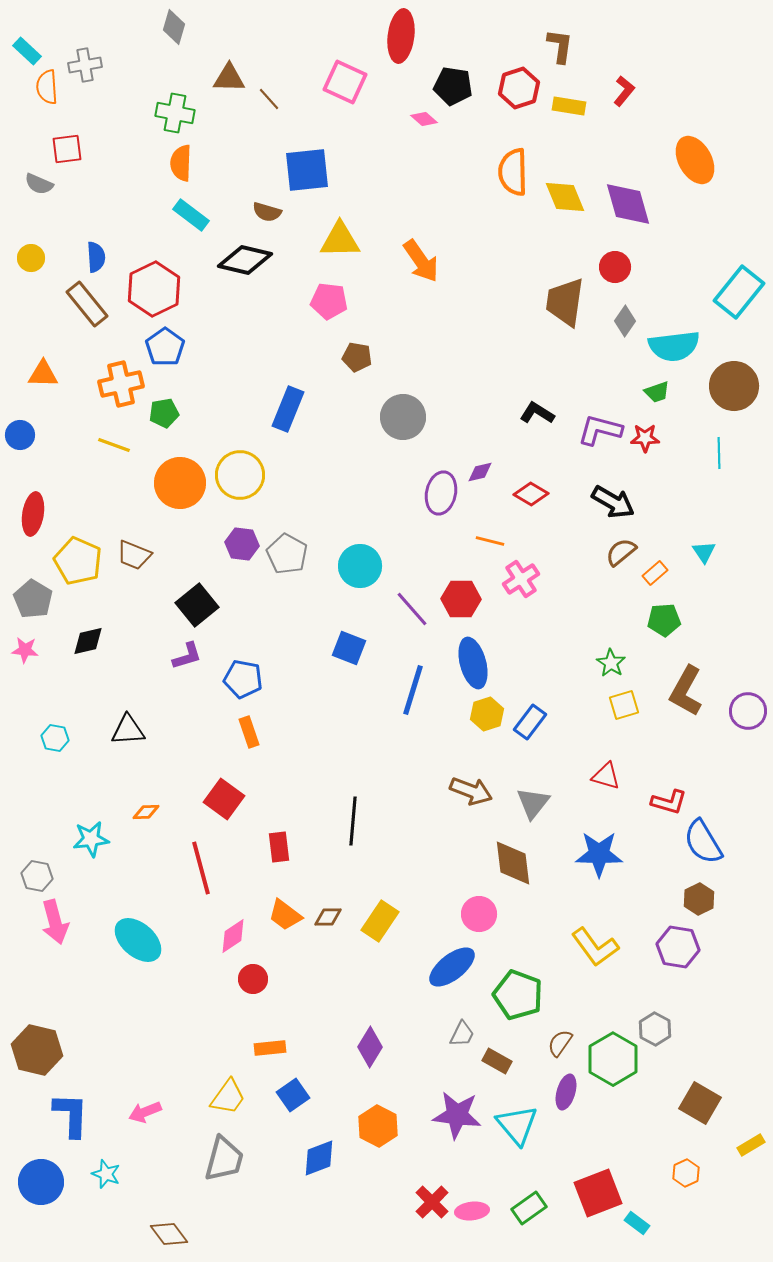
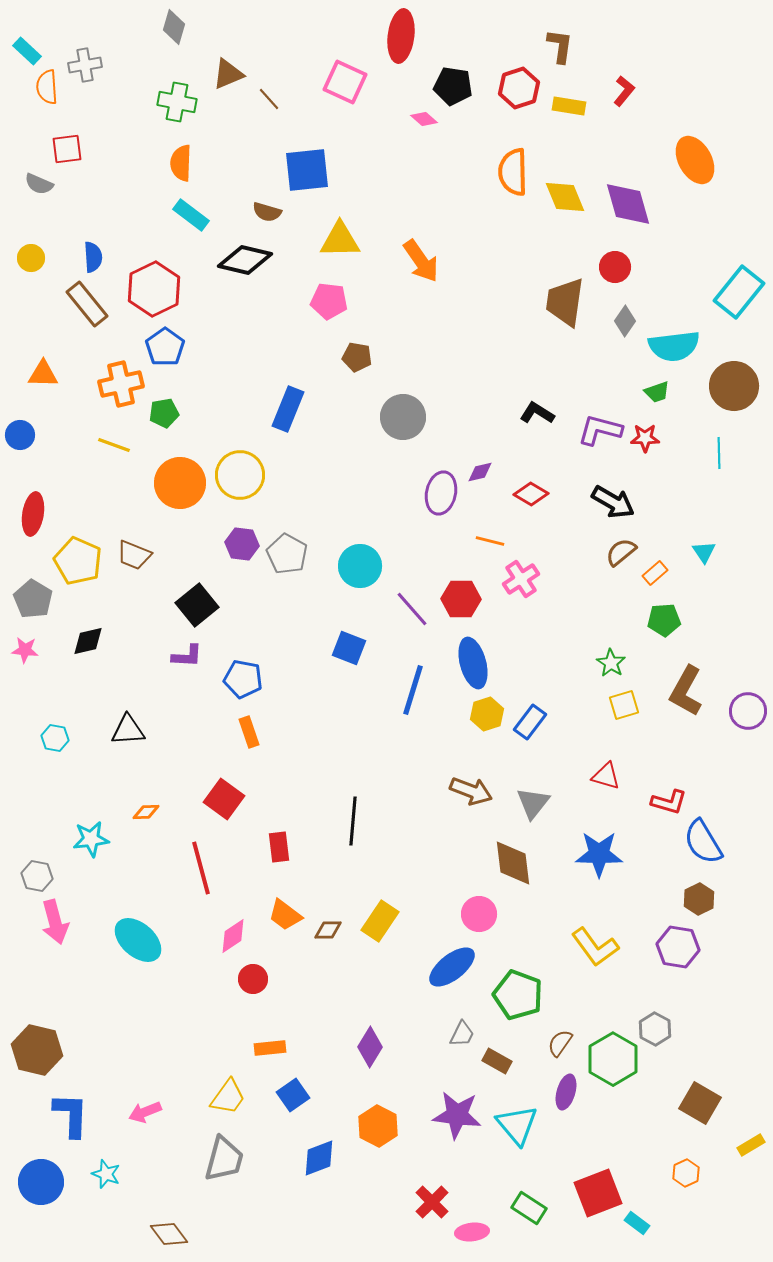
brown triangle at (229, 78): moved 1 px left, 4 px up; rotated 24 degrees counterclockwise
green cross at (175, 113): moved 2 px right, 11 px up
blue semicircle at (96, 257): moved 3 px left
purple L-shape at (187, 656): rotated 20 degrees clockwise
brown diamond at (328, 917): moved 13 px down
green rectangle at (529, 1208): rotated 68 degrees clockwise
pink ellipse at (472, 1211): moved 21 px down
